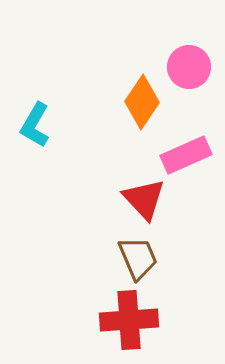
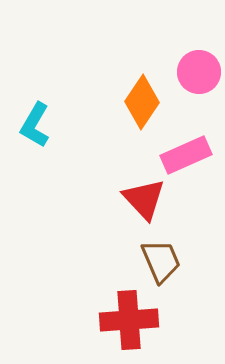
pink circle: moved 10 px right, 5 px down
brown trapezoid: moved 23 px right, 3 px down
